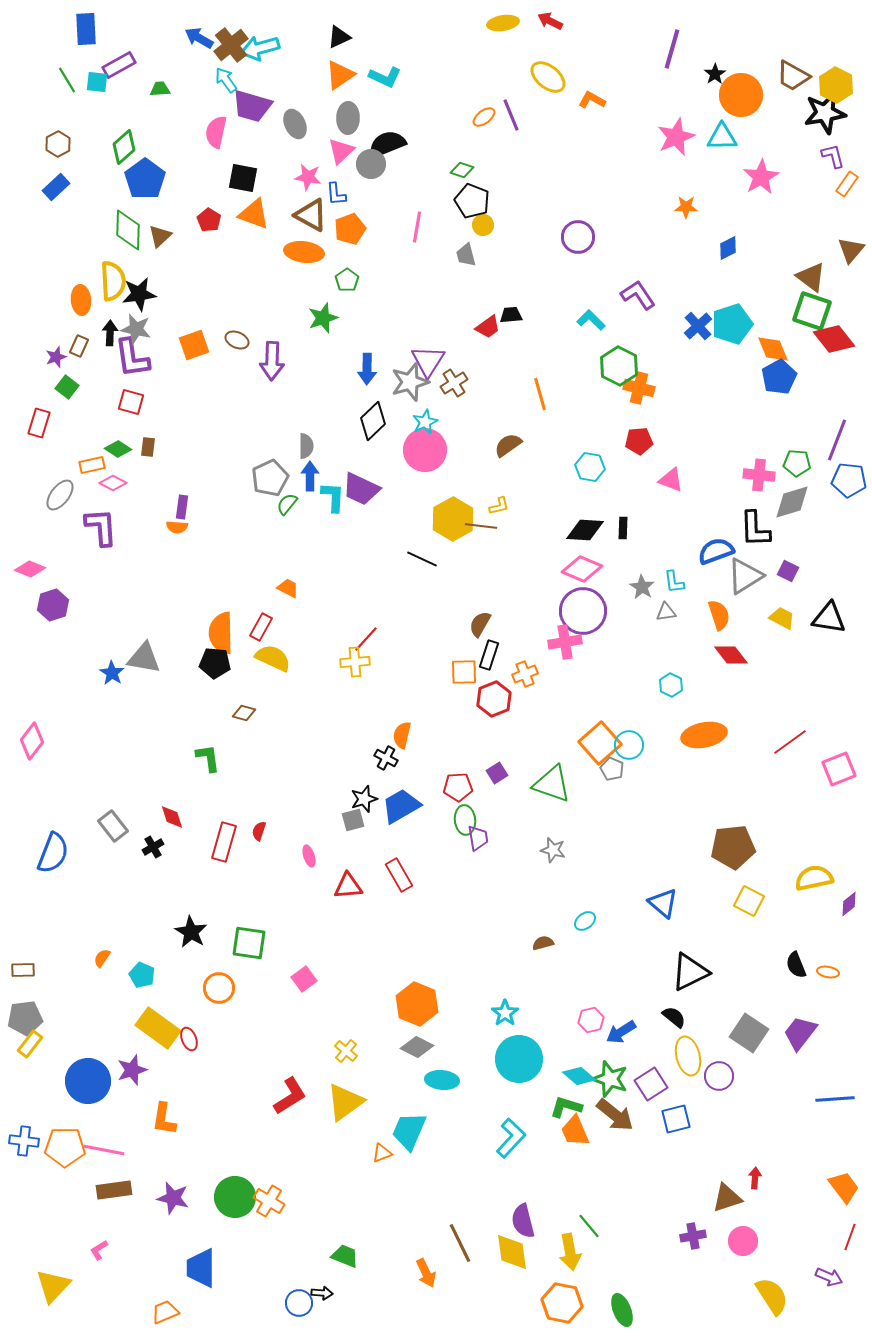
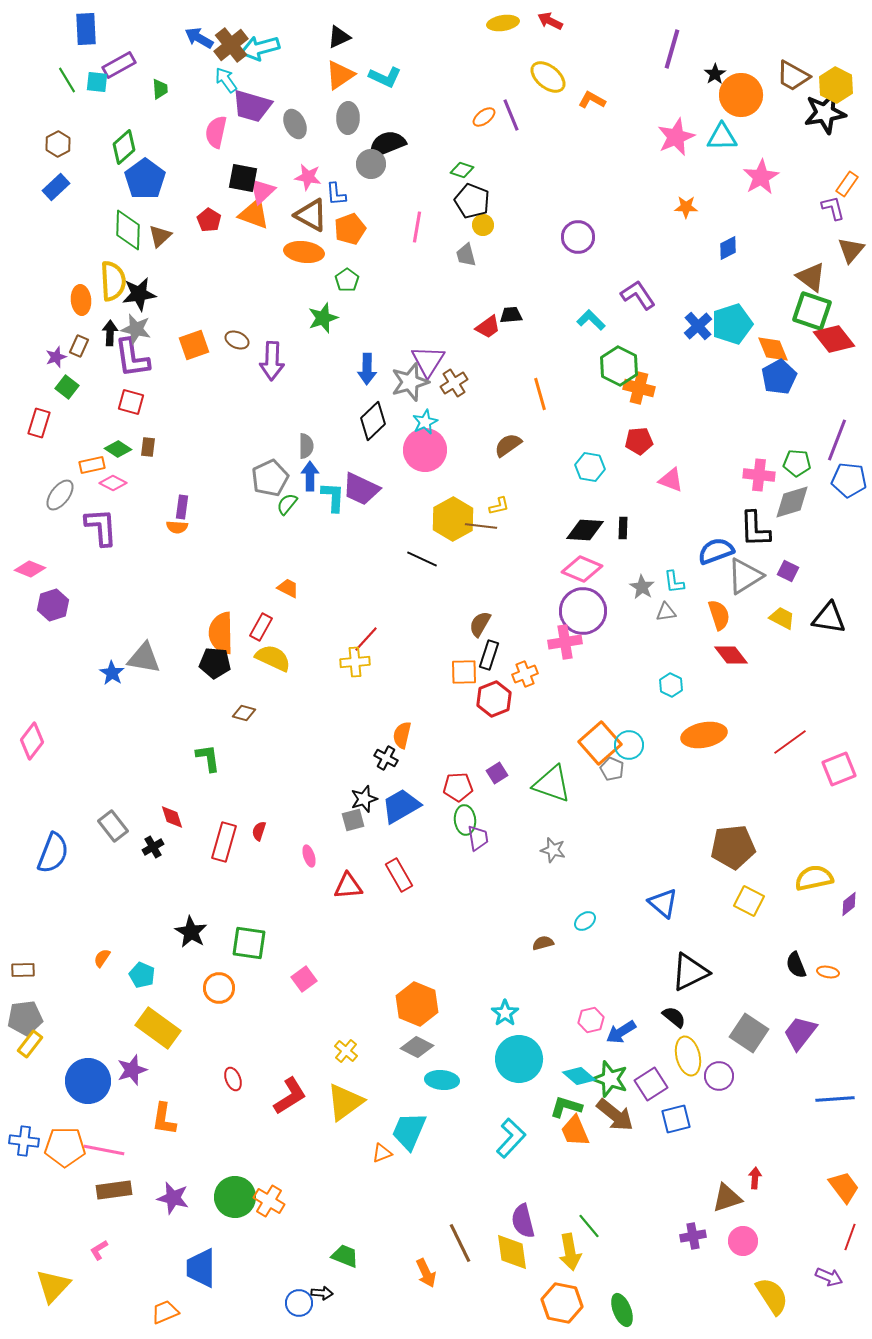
green trapezoid at (160, 89): rotated 90 degrees clockwise
pink triangle at (341, 151): moved 79 px left, 40 px down
purple L-shape at (833, 156): moved 52 px down
red ellipse at (189, 1039): moved 44 px right, 40 px down
